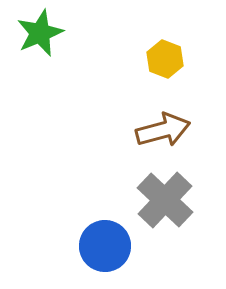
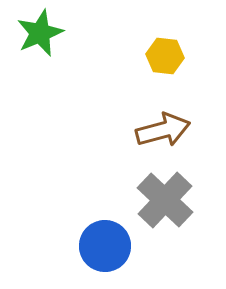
yellow hexagon: moved 3 px up; rotated 15 degrees counterclockwise
